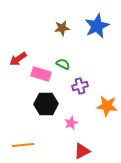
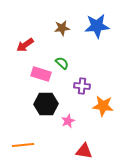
blue star: rotated 20 degrees clockwise
red arrow: moved 7 px right, 14 px up
green semicircle: moved 1 px left, 1 px up; rotated 16 degrees clockwise
purple cross: moved 2 px right; rotated 21 degrees clockwise
orange star: moved 4 px left
pink star: moved 3 px left, 2 px up
red triangle: moved 2 px right; rotated 36 degrees clockwise
